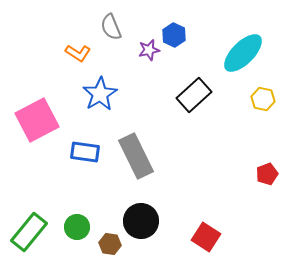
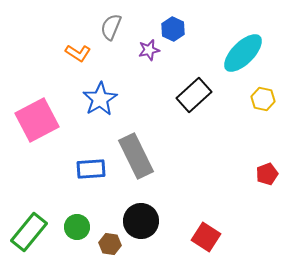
gray semicircle: rotated 44 degrees clockwise
blue hexagon: moved 1 px left, 6 px up
blue star: moved 5 px down
blue rectangle: moved 6 px right, 17 px down; rotated 12 degrees counterclockwise
